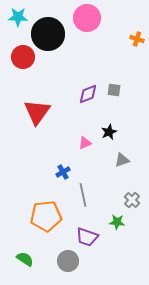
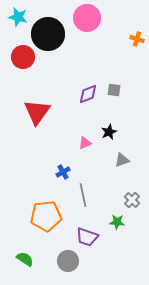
cyan star: rotated 12 degrees clockwise
